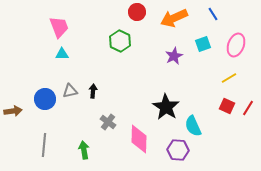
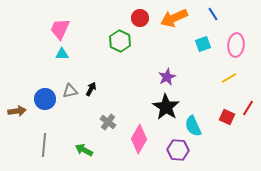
red circle: moved 3 px right, 6 px down
pink trapezoid: moved 1 px right, 2 px down; rotated 135 degrees counterclockwise
pink ellipse: rotated 15 degrees counterclockwise
purple star: moved 7 px left, 21 px down
black arrow: moved 2 px left, 2 px up; rotated 24 degrees clockwise
red square: moved 11 px down
brown arrow: moved 4 px right
pink diamond: rotated 28 degrees clockwise
green arrow: rotated 54 degrees counterclockwise
